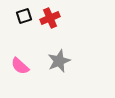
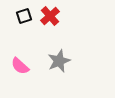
red cross: moved 2 px up; rotated 18 degrees counterclockwise
